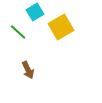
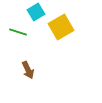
cyan square: moved 1 px right
green line: rotated 24 degrees counterclockwise
